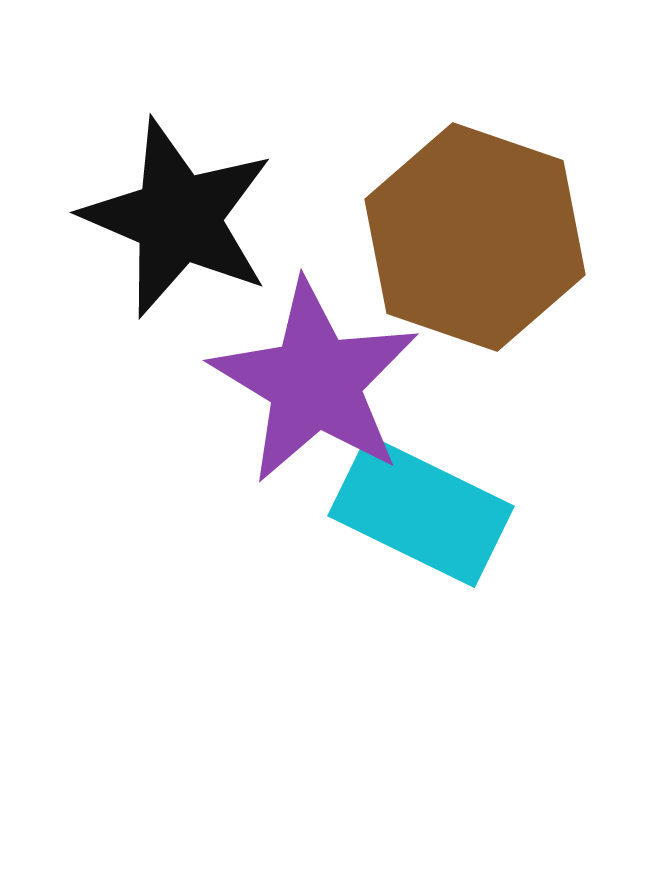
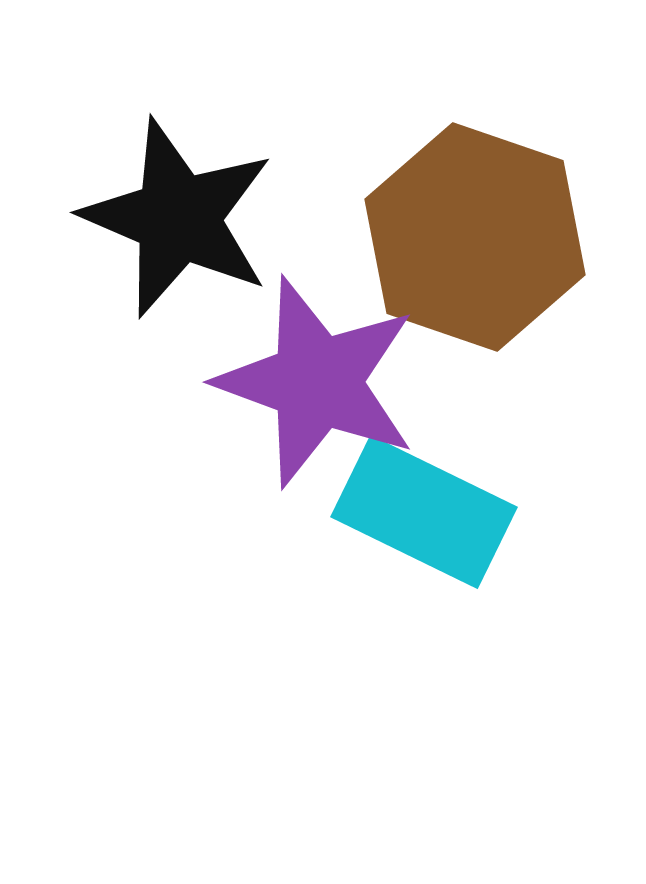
purple star: moved 2 px right; rotated 11 degrees counterclockwise
cyan rectangle: moved 3 px right, 1 px down
